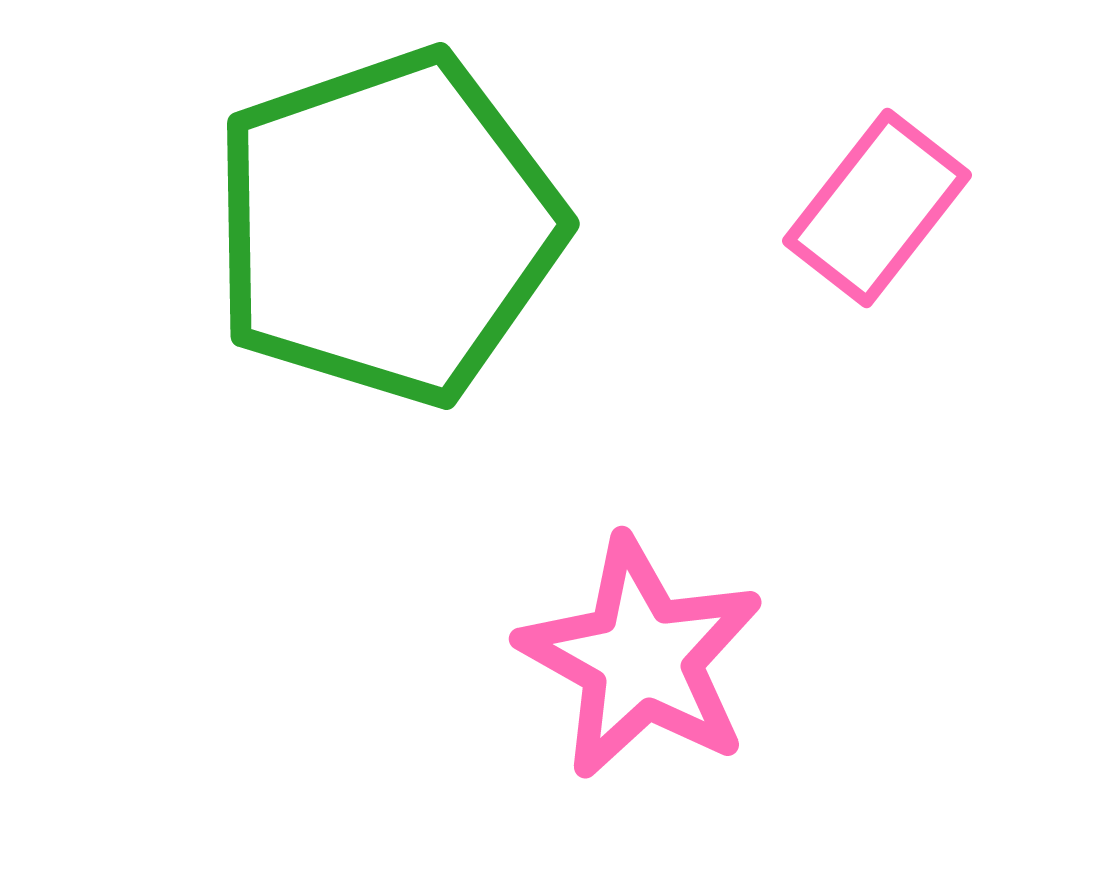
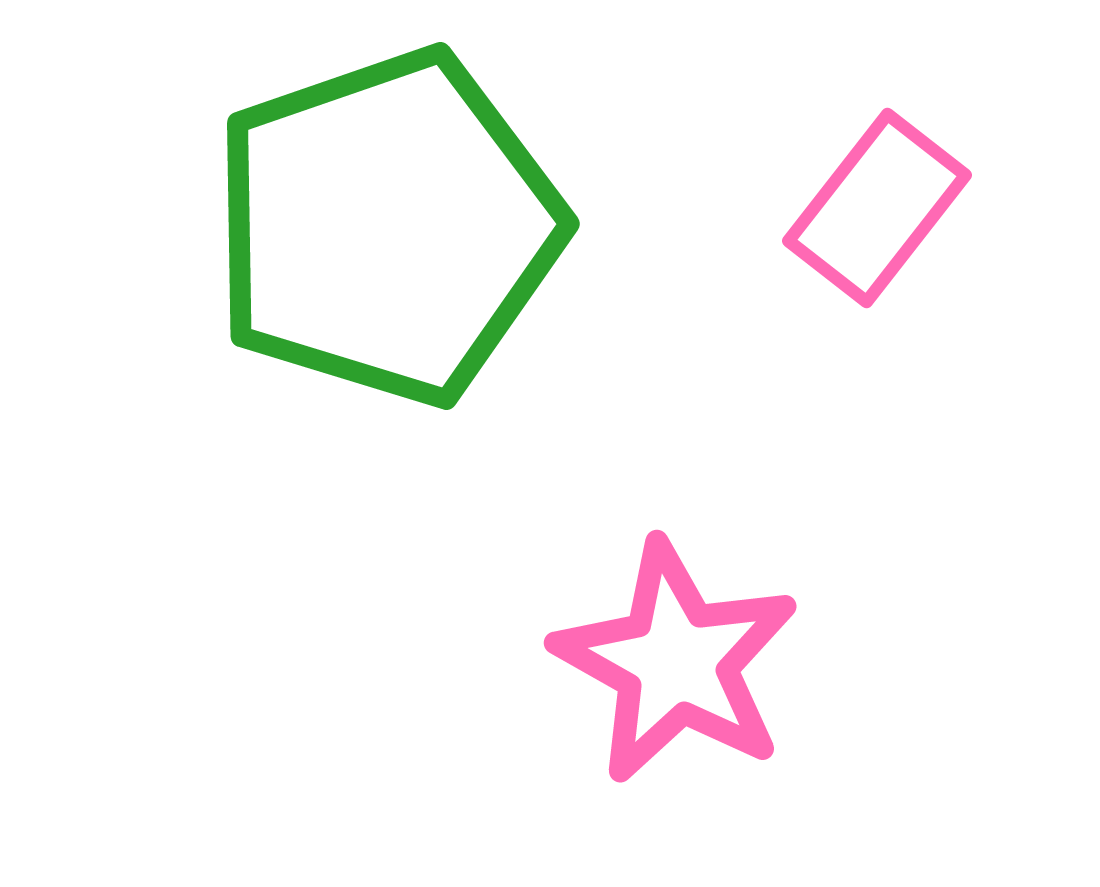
pink star: moved 35 px right, 4 px down
